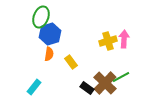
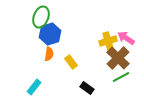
pink arrow: moved 2 px right, 1 px up; rotated 60 degrees counterclockwise
brown cross: moved 13 px right, 25 px up
